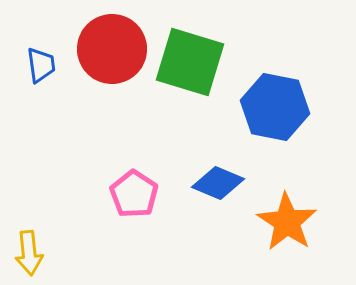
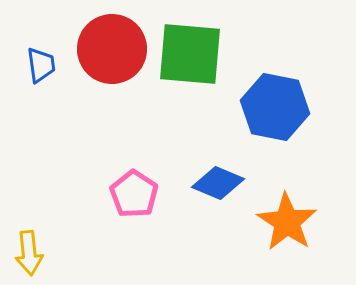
green square: moved 8 px up; rotated 12 degrees counterclockwise
